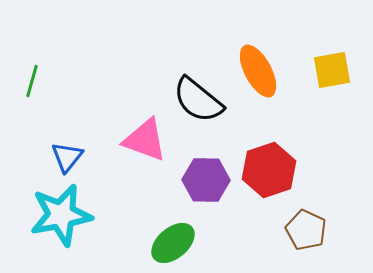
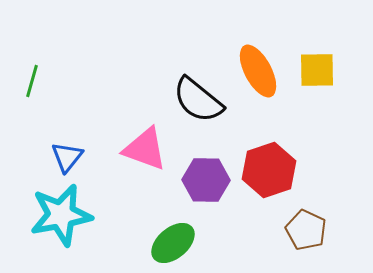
yellow square: moved 15 px left; rotated 9 degrees clockwise
pink triangle: moved 9 px down
